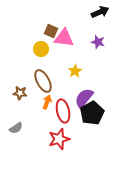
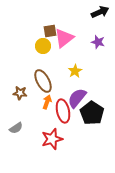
brown square: moved 1 px left; rotated 32 degrees counterclockwise
pink triangle: rotated 45 degrees counterclockwise
yellow circle: moved 2 px right, 3 px up
purple semicircle: moved 7 px left
black pentagon: rotated 10 degrees counterclockwise
red star: moved 7 px left
